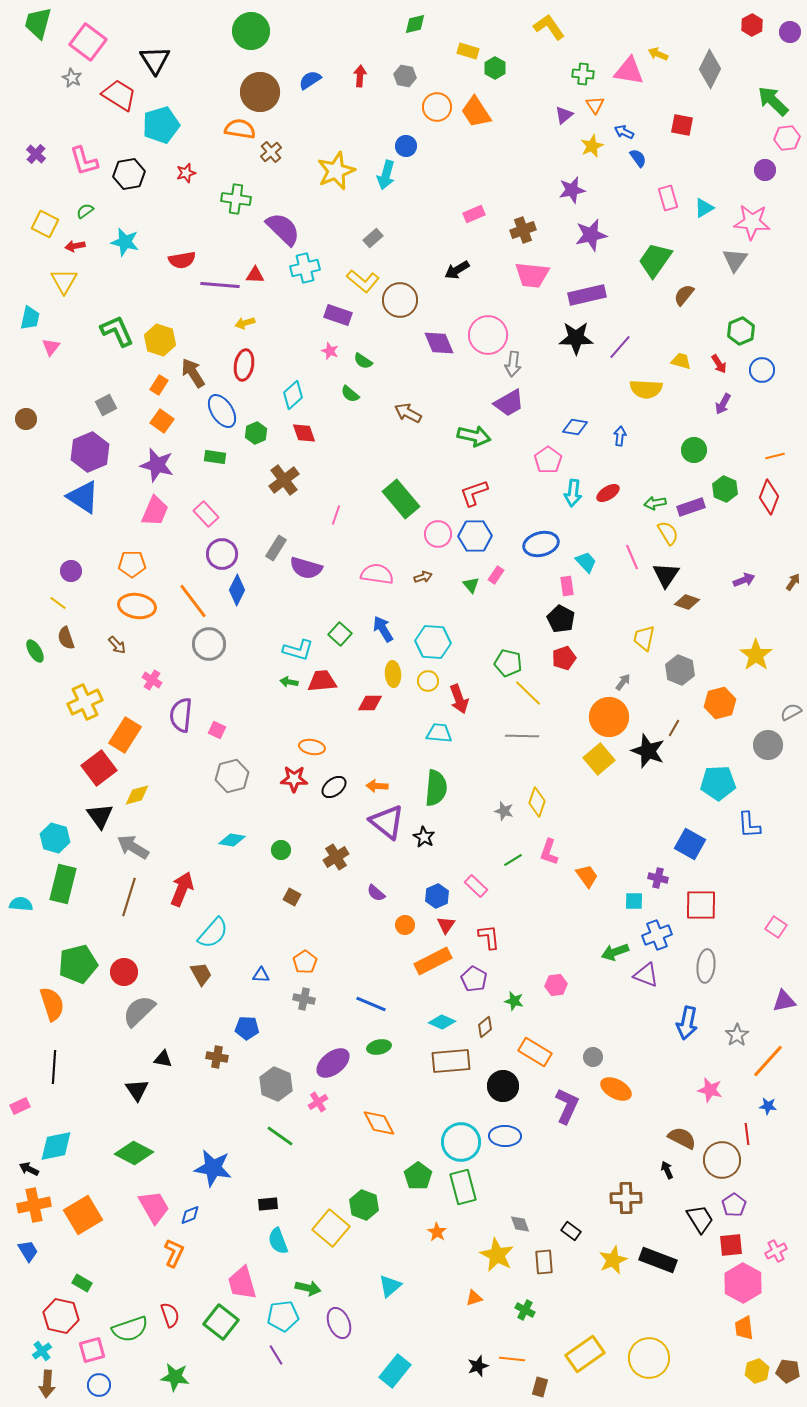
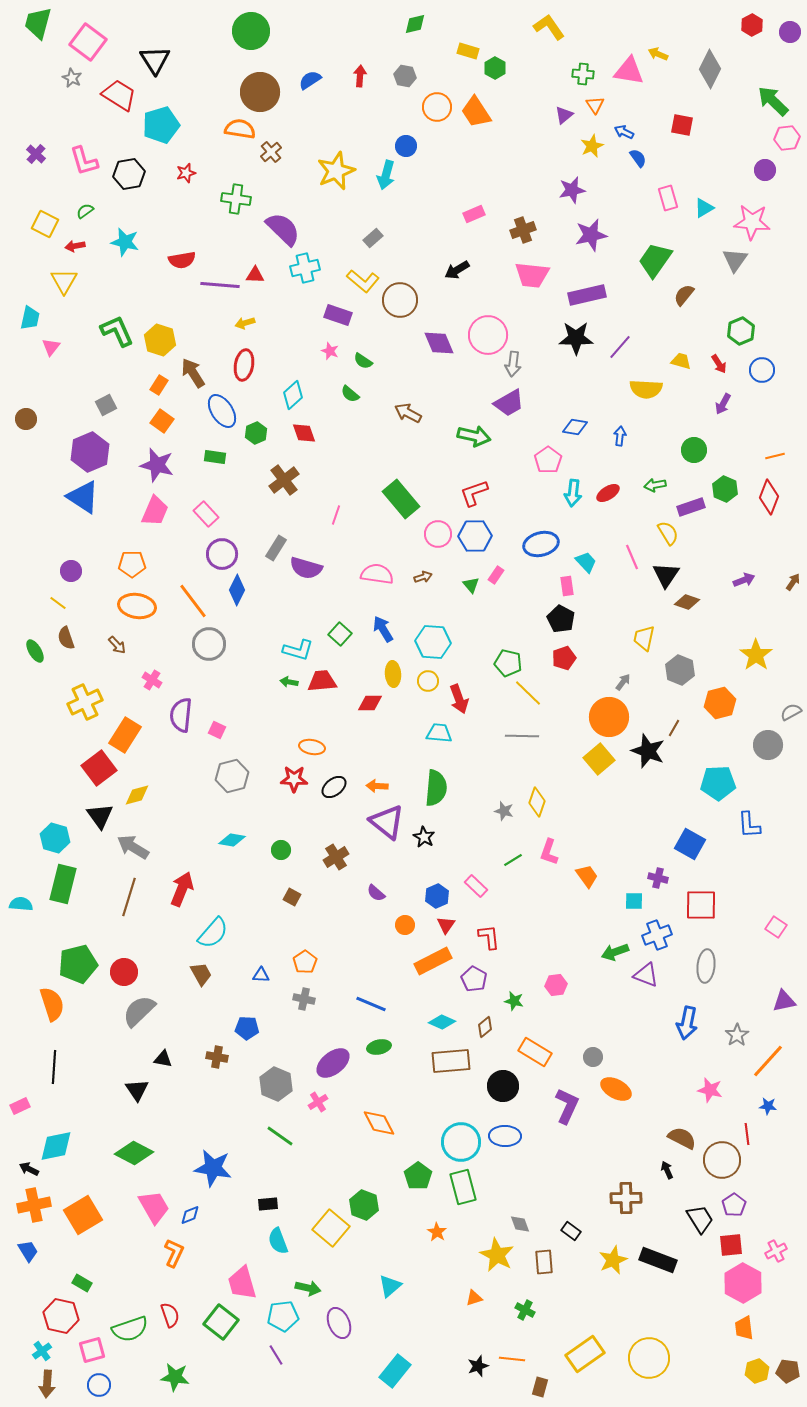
green arrow at (655, 503): moved 18 px up
